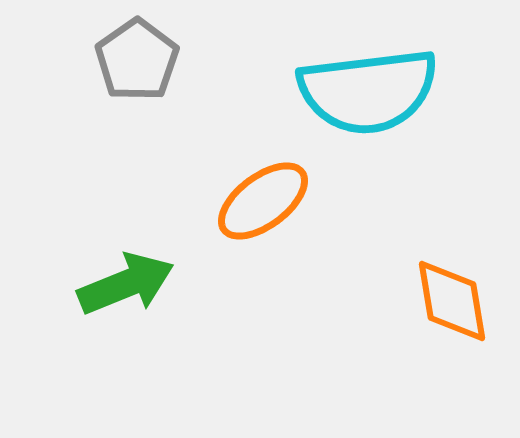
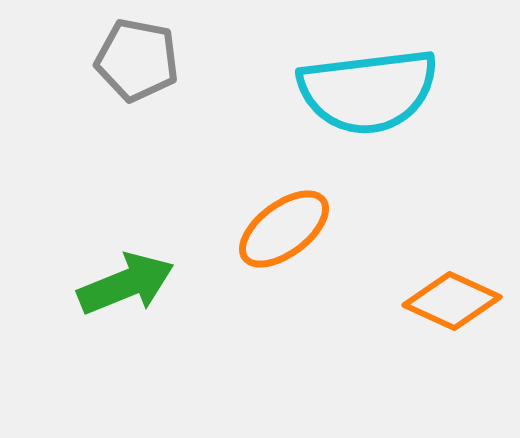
gray pentagon: rotated 26 degrees counterclockwise
orange ellipse: moved 21 px right, 28 px down
orange diamond: rotated 56 degrees counterclockwise
